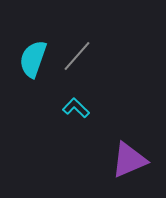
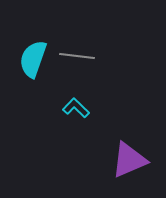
gray line: rotated 56 degrees clockwise
